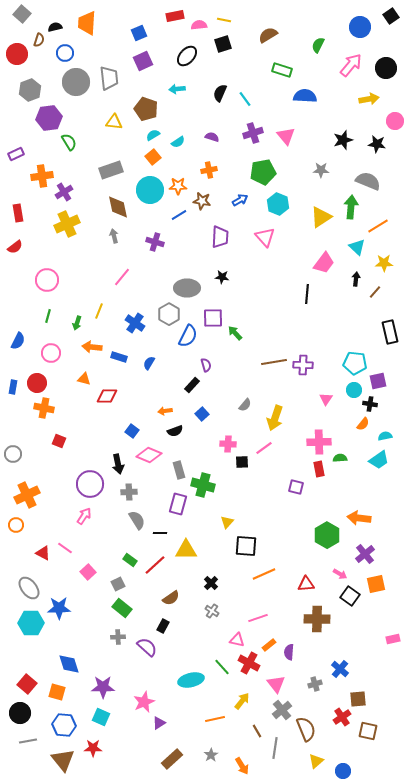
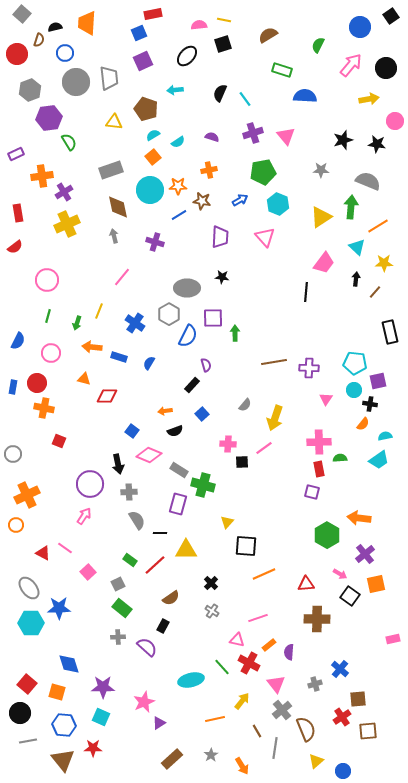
red rectangle at (175, 16): moved 22 px left, 2 px up
cyan arrow at (177, 89): moved 2 px left, 1 px down
black line at (307, 294): moved 1 px left, 2 px up
green arrow at (235, 333): rotated 42 degrees clockwise
purple cross at (303, 365): moved 6 px right, 3 px down
gray rectangle at (179, 470): rotated 42 degrees counterclockwise
purple square at (296, 487): moved 16 px right, 5 px down
brown square at (368, 731): rotated 18 degrees counterclockwise
